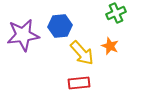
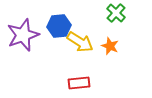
green cross: rotated 24 degrees counterclockwise
blue hexagon: moved 1 px left
purple star: rotated 12 degrees counterclockwise
yellow arrow: moved 2 px left, 11 px up; rotated 16 degrees counterclockwise
